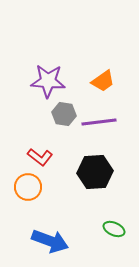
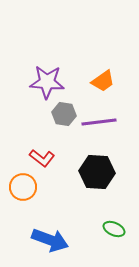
purple star: moved 1 px left, 1 px down
red L-shape: moved 2 px right, 1 px down
black hexagon: moved 2 px right; rotated 8 degrees clockwise
orange circle: moved 5 px left
blue arrow: moved 1 px up
